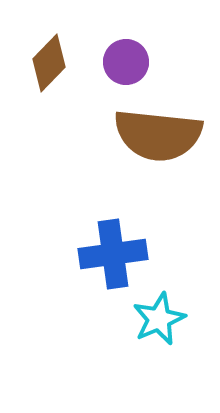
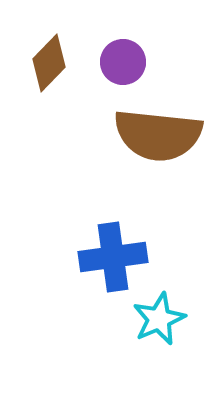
purple circle: moved 3 px left
blue cross: moved 3 px down
